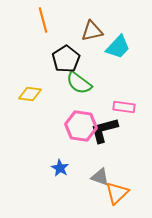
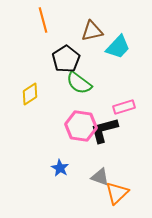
yellow diamond: rotated 40 degrees counterclockwise
pink rectangle: rotated 25 degrees counterclockwise
